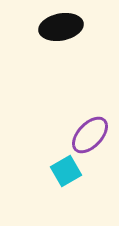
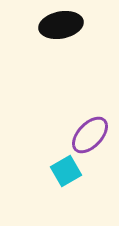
black ellipse: moved 2 px up
